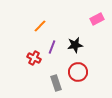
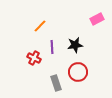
purple line: rotated 24 degrees counterclockwise
